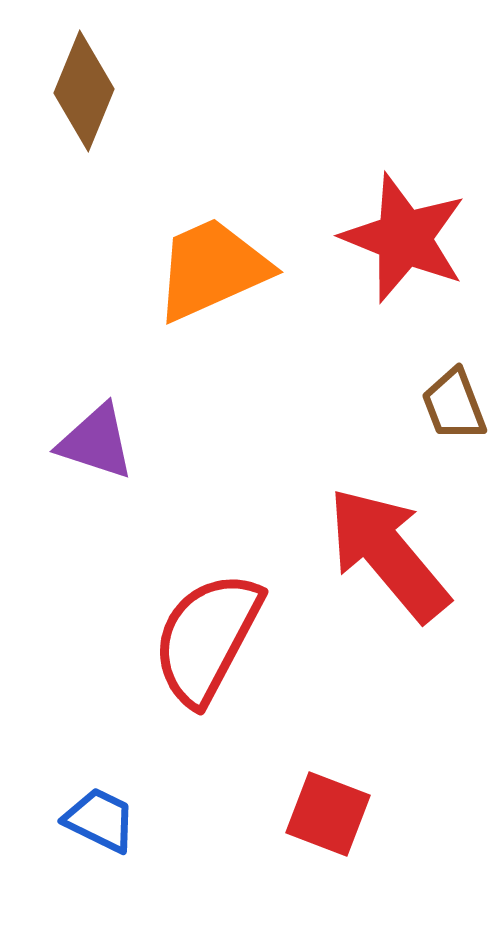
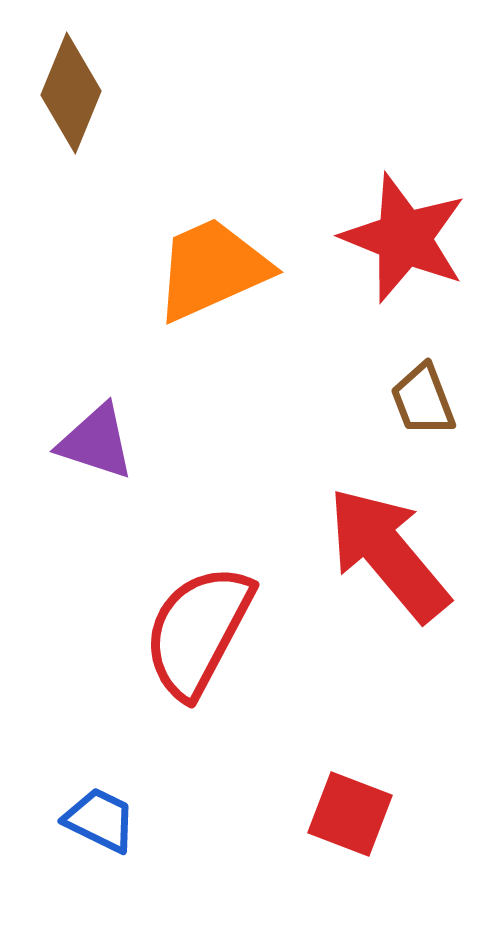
brown diamond: moved 13 px left, 2 px down
brown trapezoid: moved 31 px left, 5 px up
red semicircle: moved 9 px left, 7 px up
red square: moved 22 px right
